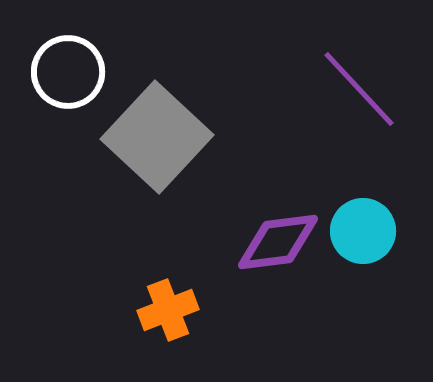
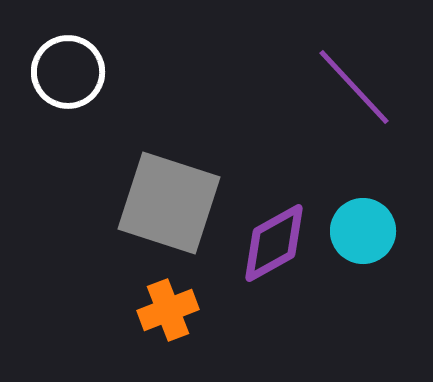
purple line: moved 5 px left, 2 px up
gray square: moved 12 px right, 66 px down; rotated 25 degrees counterclockwise
purple diamond: moved 4 px left, 1 px down; rotated 22 degrees counterclockwise
